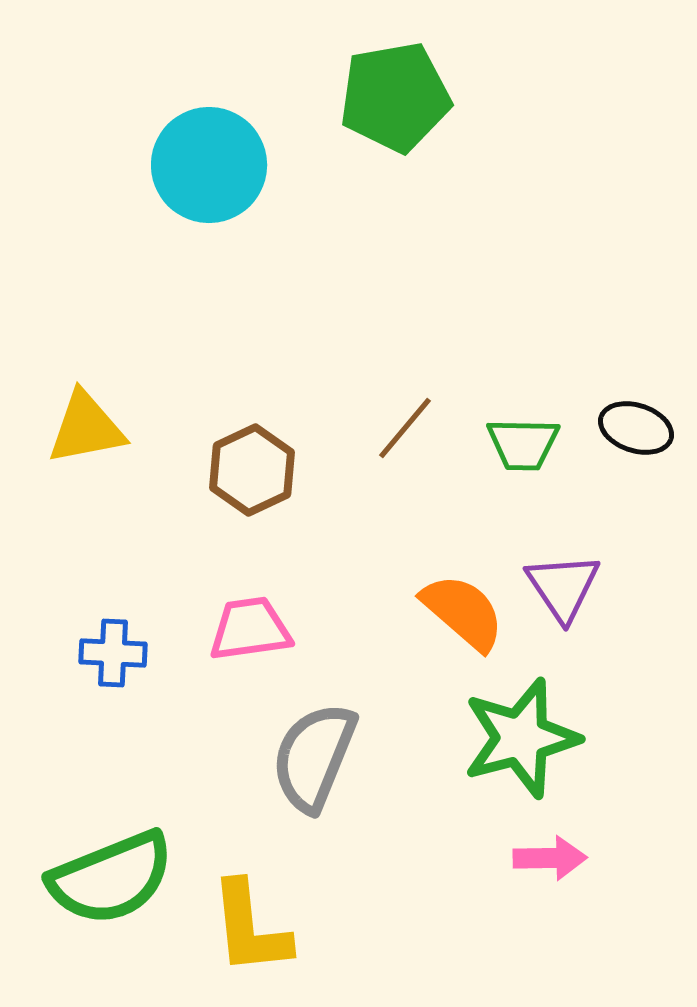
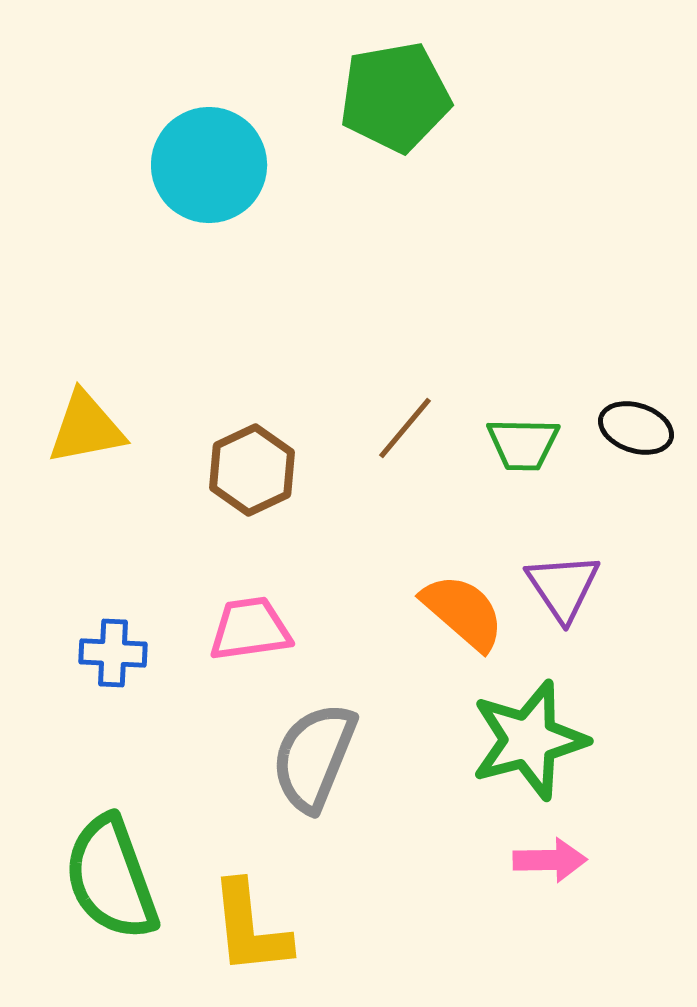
green star: moved 8 px right, 2 px down
pink arrow: moved 2 px down
green semicircle: rotated 92 degrees clockwise
